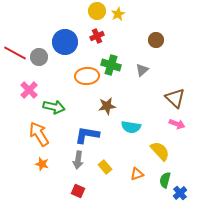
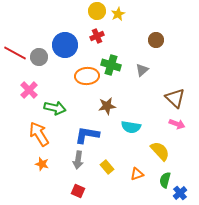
blue circle: moved 3 px down
green arrow: moved 1 px right, 1 px down
yellow rectangle: moved 2 px right
